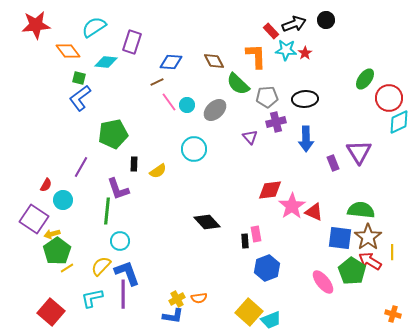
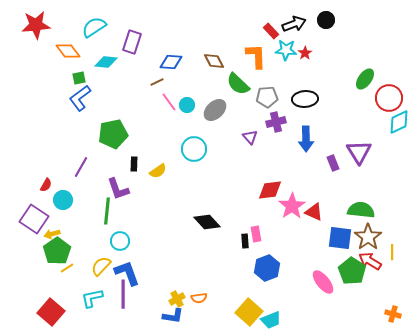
green square at (79, 78): rotated 24 degrees counterclockwise
